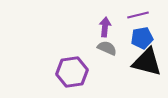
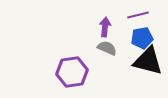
black triangle: moved 1 px right, 1 px up
